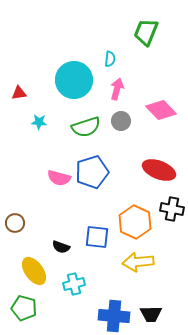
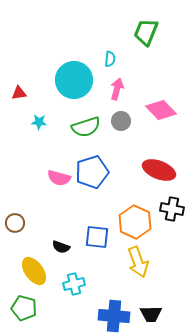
yellow arrow: rotated 104 degrees counterclockwise
